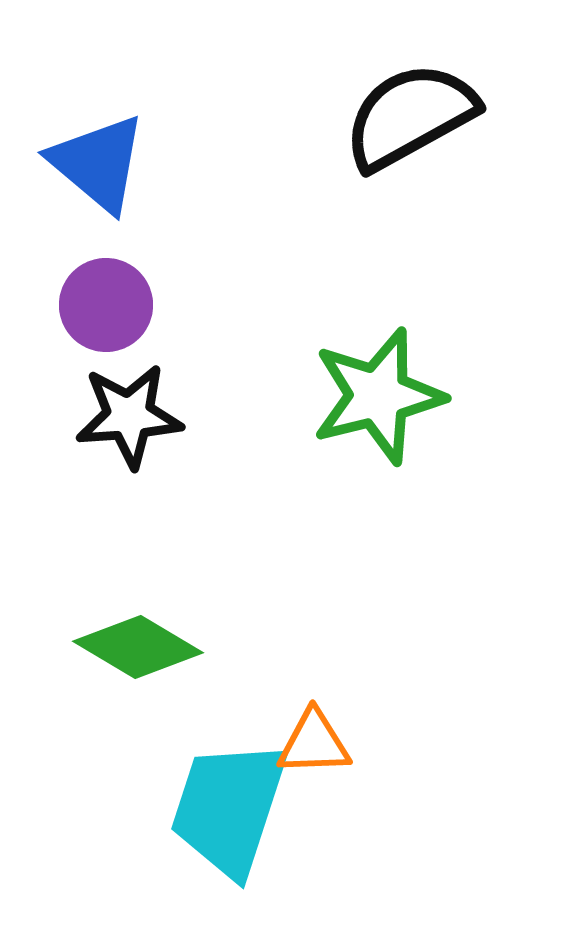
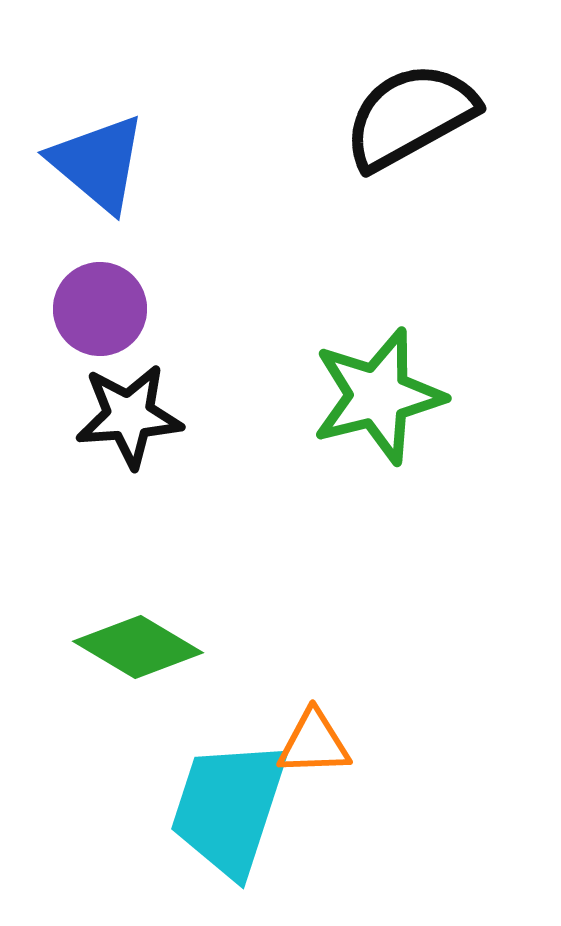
purple circle: moved 6 px left, 4 px down
